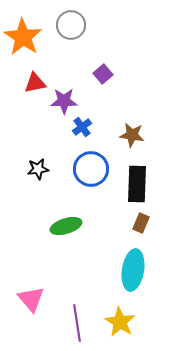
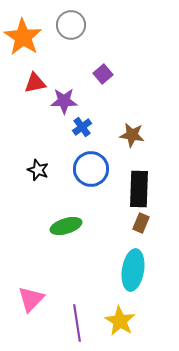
black star: moved 1 px down; rotated 30 degrees clockwise
black rectangle: moved 2 px right, 5 px down
pink triangle: rotated 24 degrees clockwise
yellow star: moved 1 px up
